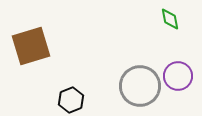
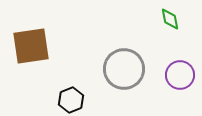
brown square: rotated 9 degrees clockwise
purple circle: moved 2 px right, 1 px up
gray circle: moved 16 px left, 17 px up
